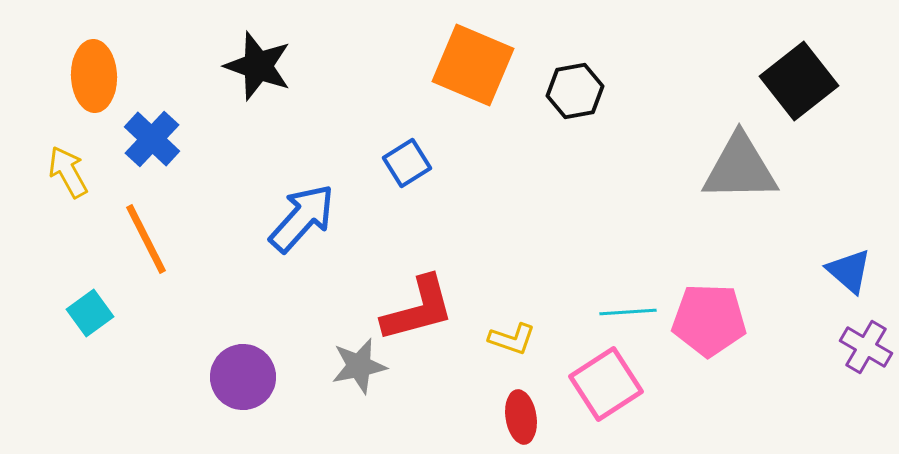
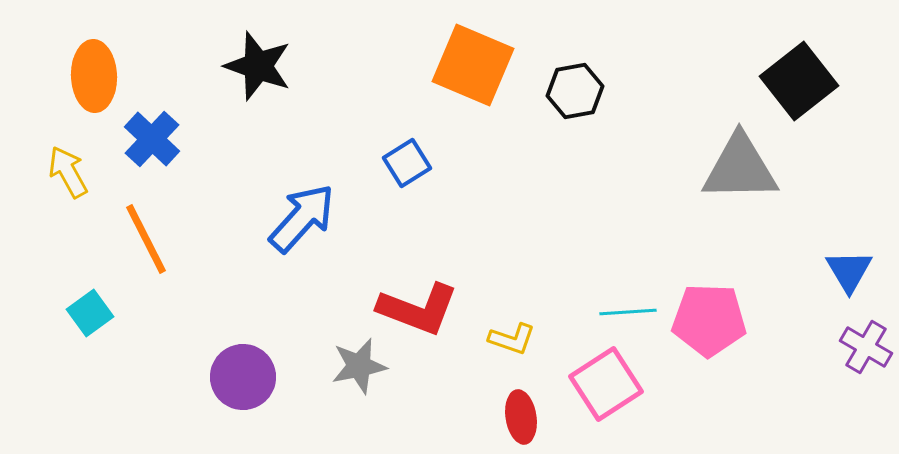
blue triangle: rotated 18 degrees clockwise
red L-shape: rotated 36 degrees clockwise
